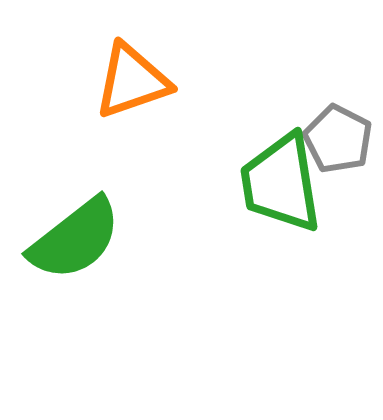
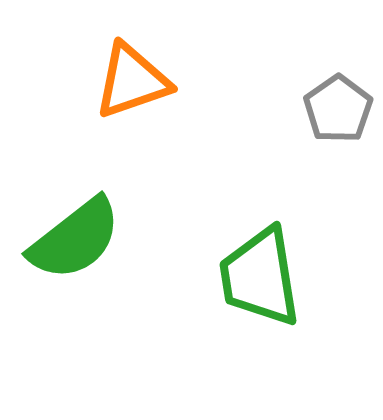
gray pentagon: moved 30 px up; rotated 10 degrees clockwise
green trapezoid: moved 21 px left, 94 px down
